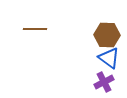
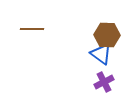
brown line: moved 3 px left
blue triangle: moved 8 px left, 4 px up
